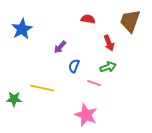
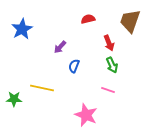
red semicircle: rotated 24 degrees counterclockwise
green arrow: moved 4 px right, 2 px up; rotated 84 degrees clockwise
pink line: moved 14 px right, 7 px down
